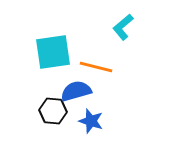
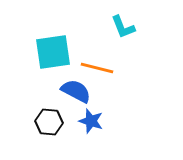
cyan L-shape: rotated 72 degrees counterclockwise
orange line: moved 1 px right, 1 px down
blue semicircle: rotated 44 degrees clockwise
black hexagon: moved 4 px left, 11 px down
